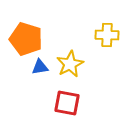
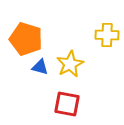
blue triangle: rotated 24 degrees clockwise
red square: moved 1 px down
